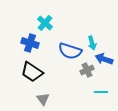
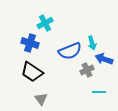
cyan cross: rotated 21 degrees clockwise
blue semicircle: rotated 40 degrees counterclockwise
cyan line: moved 2 px left
gray triangle: moved 2 px left
